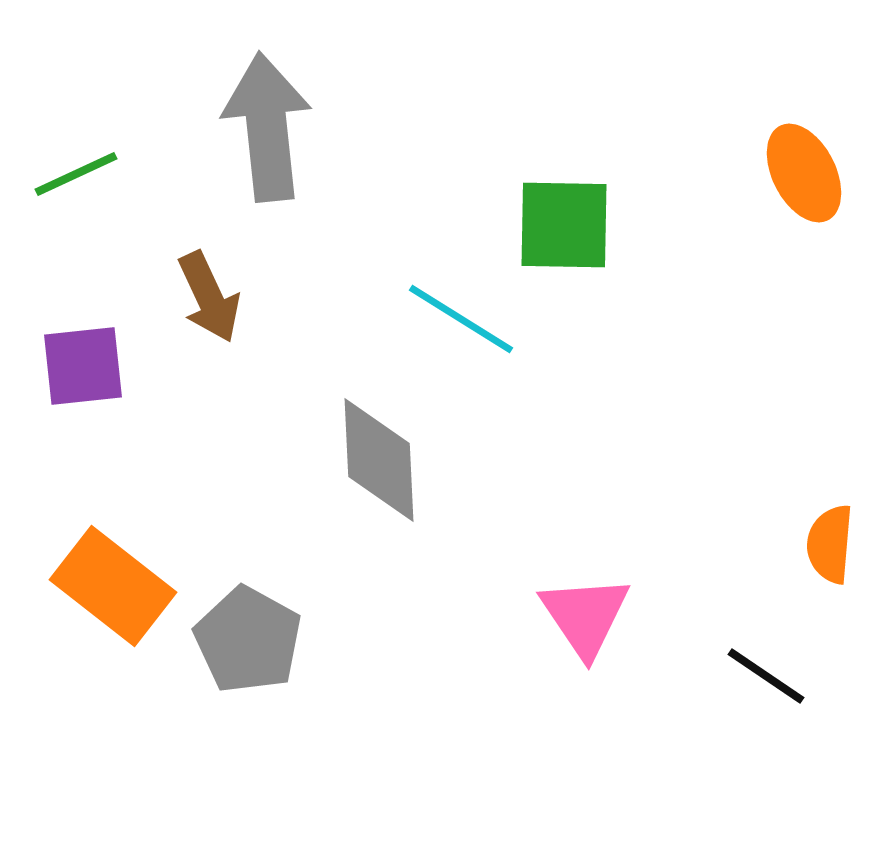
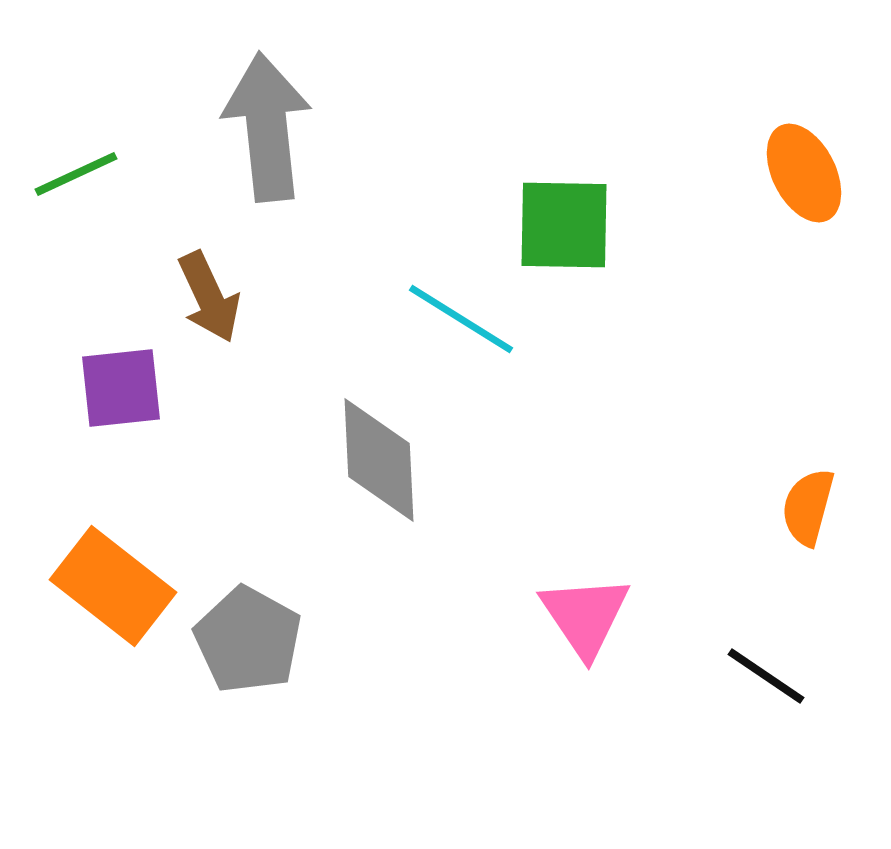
purple square: moved 38 px right, 22 px down
orange semicircle: moved 22 px left, 37 px up; rotated 10 degrees clockwise
